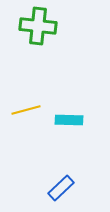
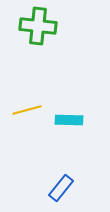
yellow line: moved 1 px right
blue rectangle: rotated 8 degrees counterclockwise
